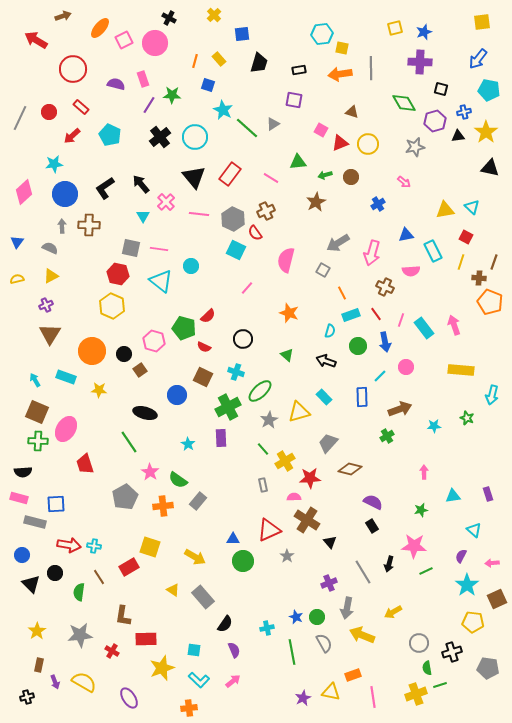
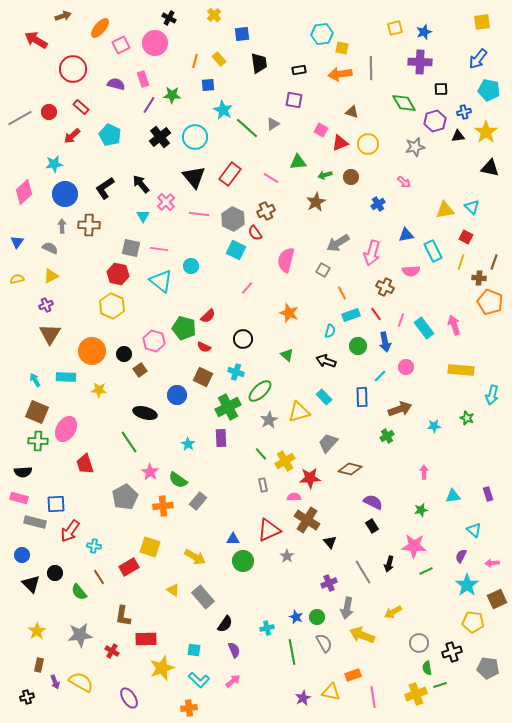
pink square at (124, 40): moved 3 px left, 5 px down
black trapezoid at (259, 63): rotated 25 degrees counterclockwise
blue square at (208, 85): rotated 24 degrees counterclockwise
black square at (441, 89): rotated 16 degrees counterclockwise
gray line at (20, 118): rotated 35 degrees clockwise
cyan rectangle at (66, 377): rotated 18 degrees counterclockwise
green line at (263, 449): moved 2 px left, 5 px down
red arrow at (69, 545): moved 1 px right, 14 px up; rotated 115 degrees clockwise
green semicircle at (79, 592): rotated 48 degrees counterclockwise
yellow semicircle at (84, 682): moved 3 px left
